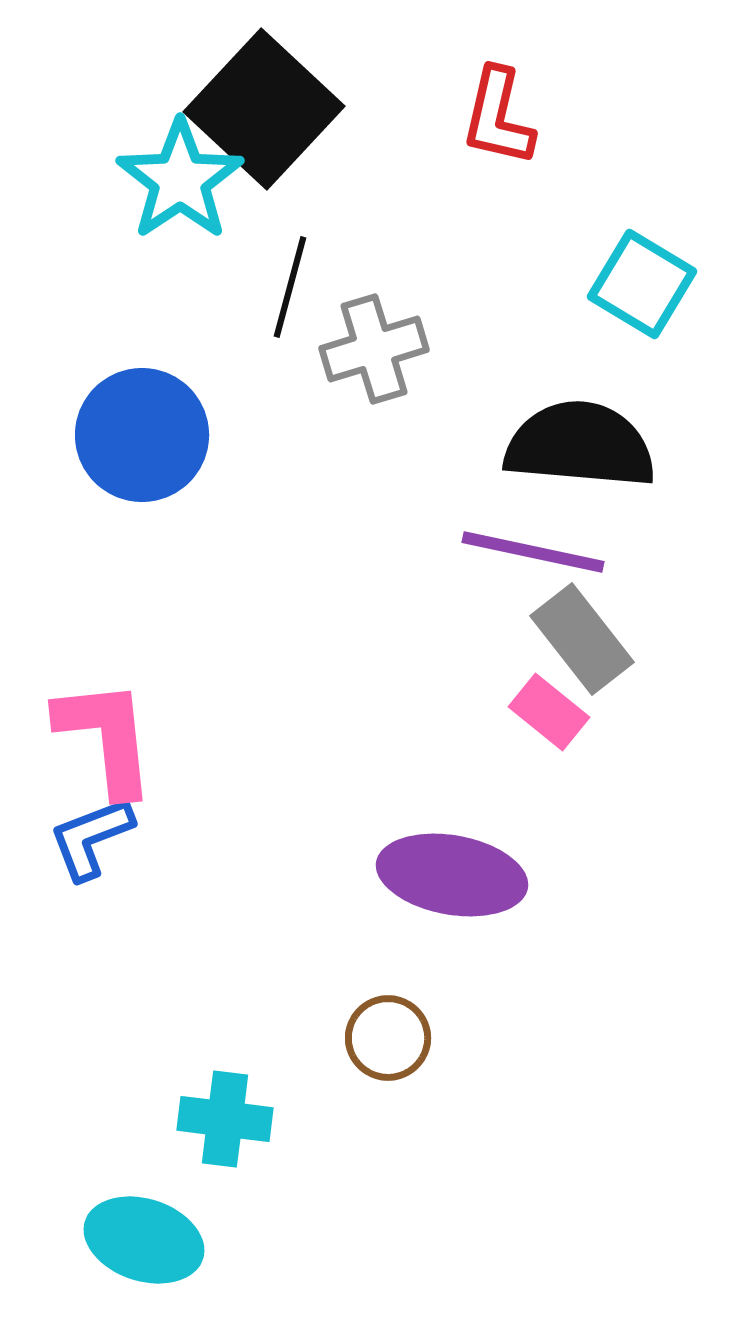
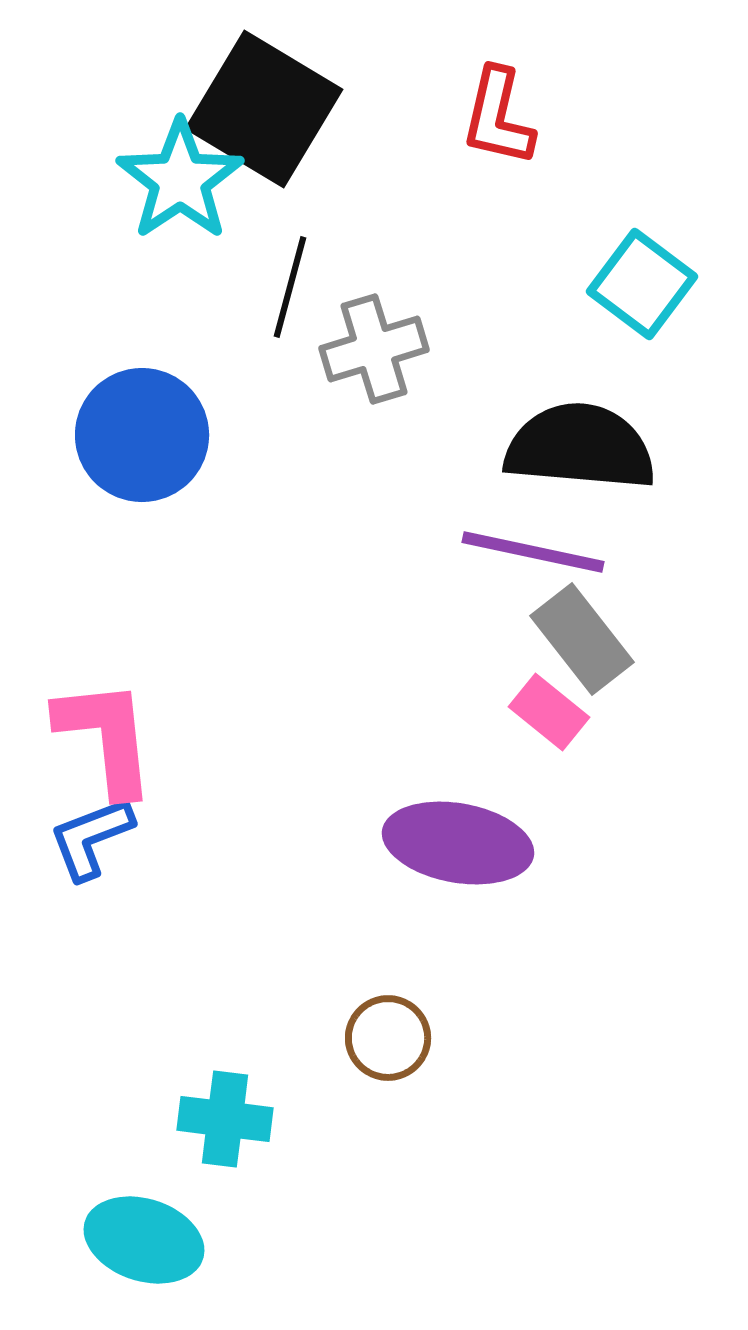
black square: rotated 12 degrees counterclockwise
cyan square: rotated 6 degrees clockwise
black semicircle: moved 2 px down
purple ellipse: moved 6 px right, 32 px up
